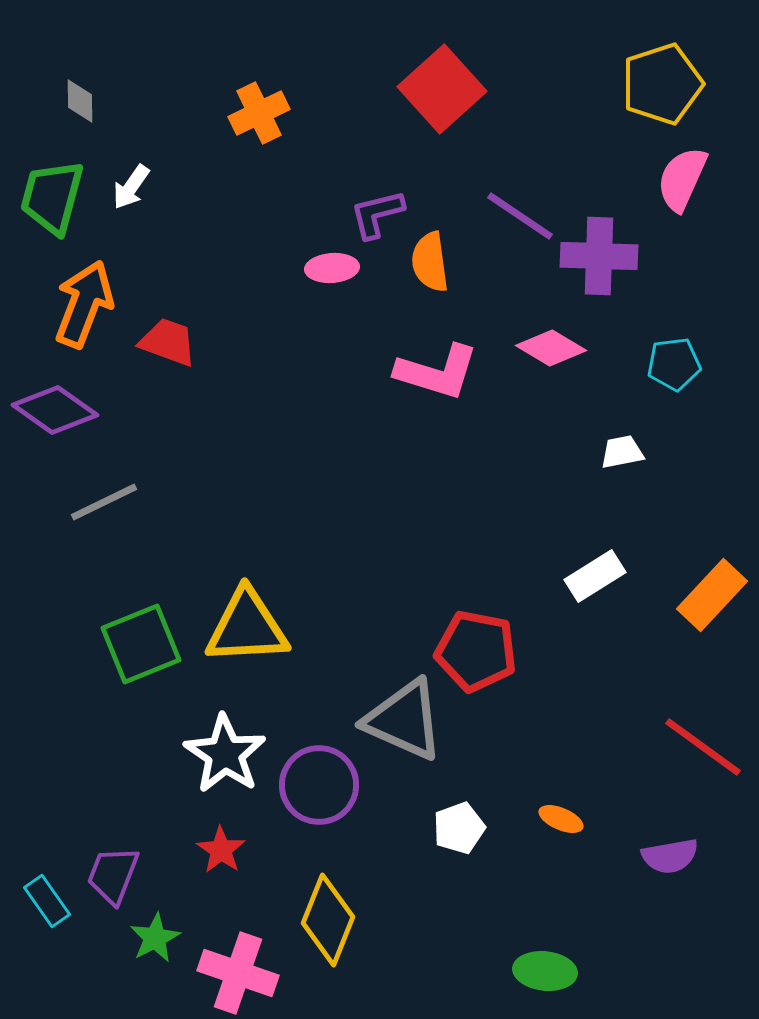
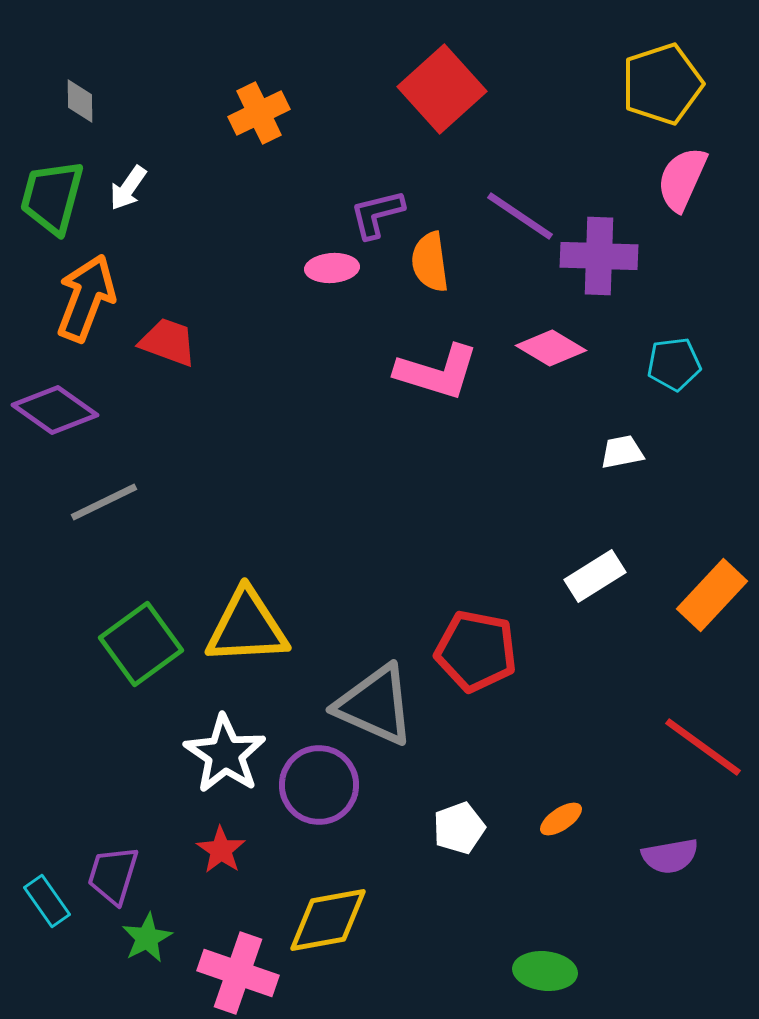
white arrow: moved 3 px left, 1 px down
orange arrow: moved 2 px right, 6 px up
green square: rotated 14 degrees counterclockwise
gray triangle: moved 29 px left, 15 px up
orange ellipse: rotated 57 degrees counterclockwise
purple trapezoid: rotated 4 degrees counterclockwise
yellow diamond: rotated 58 degrees clockwise
green star: moved 8 px left
